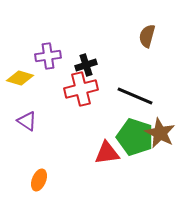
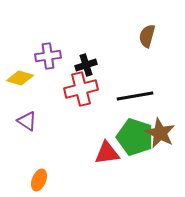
black line: rotated 33 degrees counterclockwise
